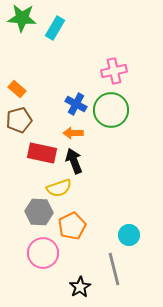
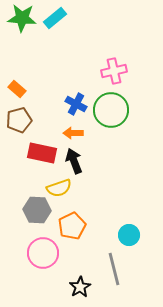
cyan rectangle: moved 10 px up; rotated 20 degrees clockwise
gray hexagon: moved 2 px left, 2 px up
